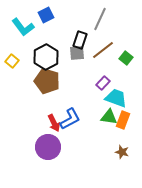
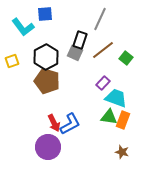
blue square: moved 1 px left, 1 px up; rotated 21 degrees clockwise
gray square: moved 2 px left; rotated 28 degrees clockwise
yellow square: rotated 32 degrees clockwise
blue L-shape: moved 5 px down
